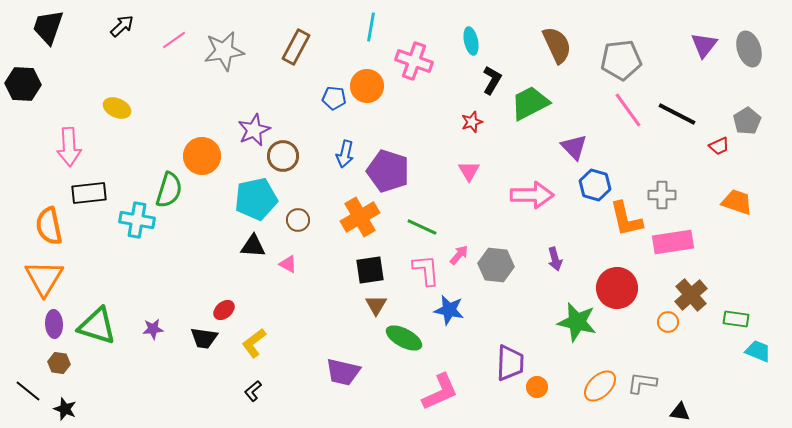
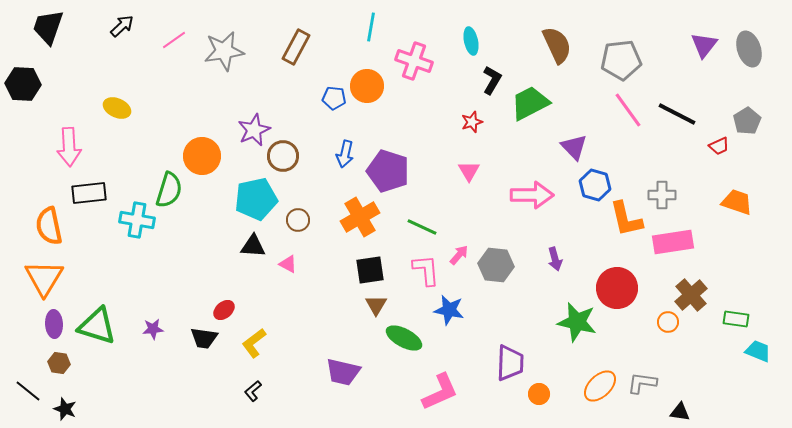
orange circle at (537, 387): moved 2 px right, 7 px down
